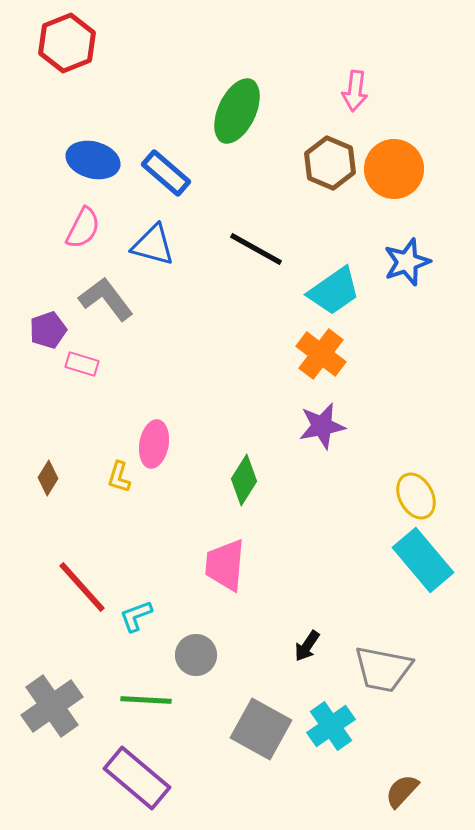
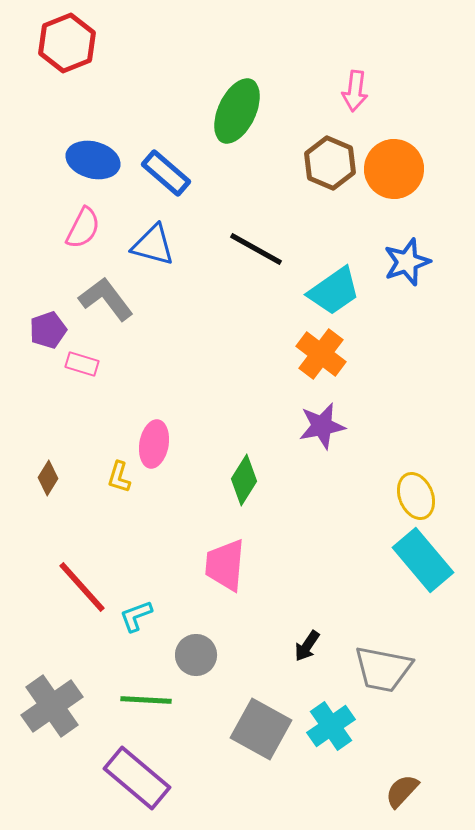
yellow ellipse: rotated 6 degrees clockwise
